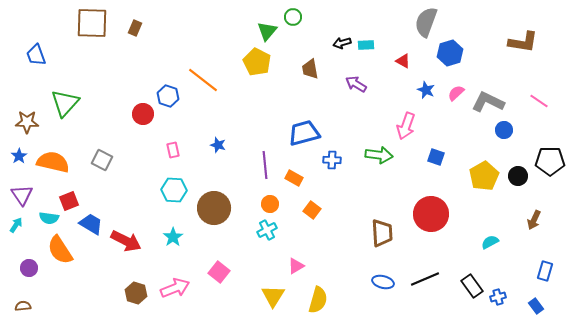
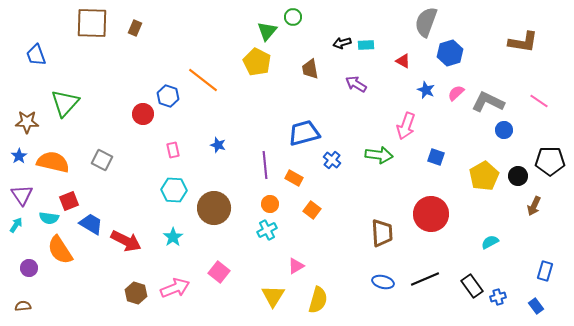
blue cross at (332, 160): rotated 36 degrees clockwise
brown arrow at (534, 220): moved 14 px up
